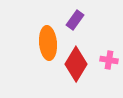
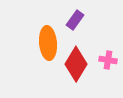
pink cross: moved 1 px left
